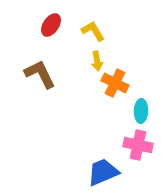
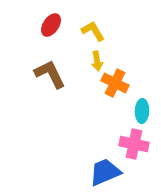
brown L-shape: moved 10 px right
cyan ellipse: moved 1 px right
pink cross: moved 4 px left, 1 px up
blue trapezoid: moved 2 px right
